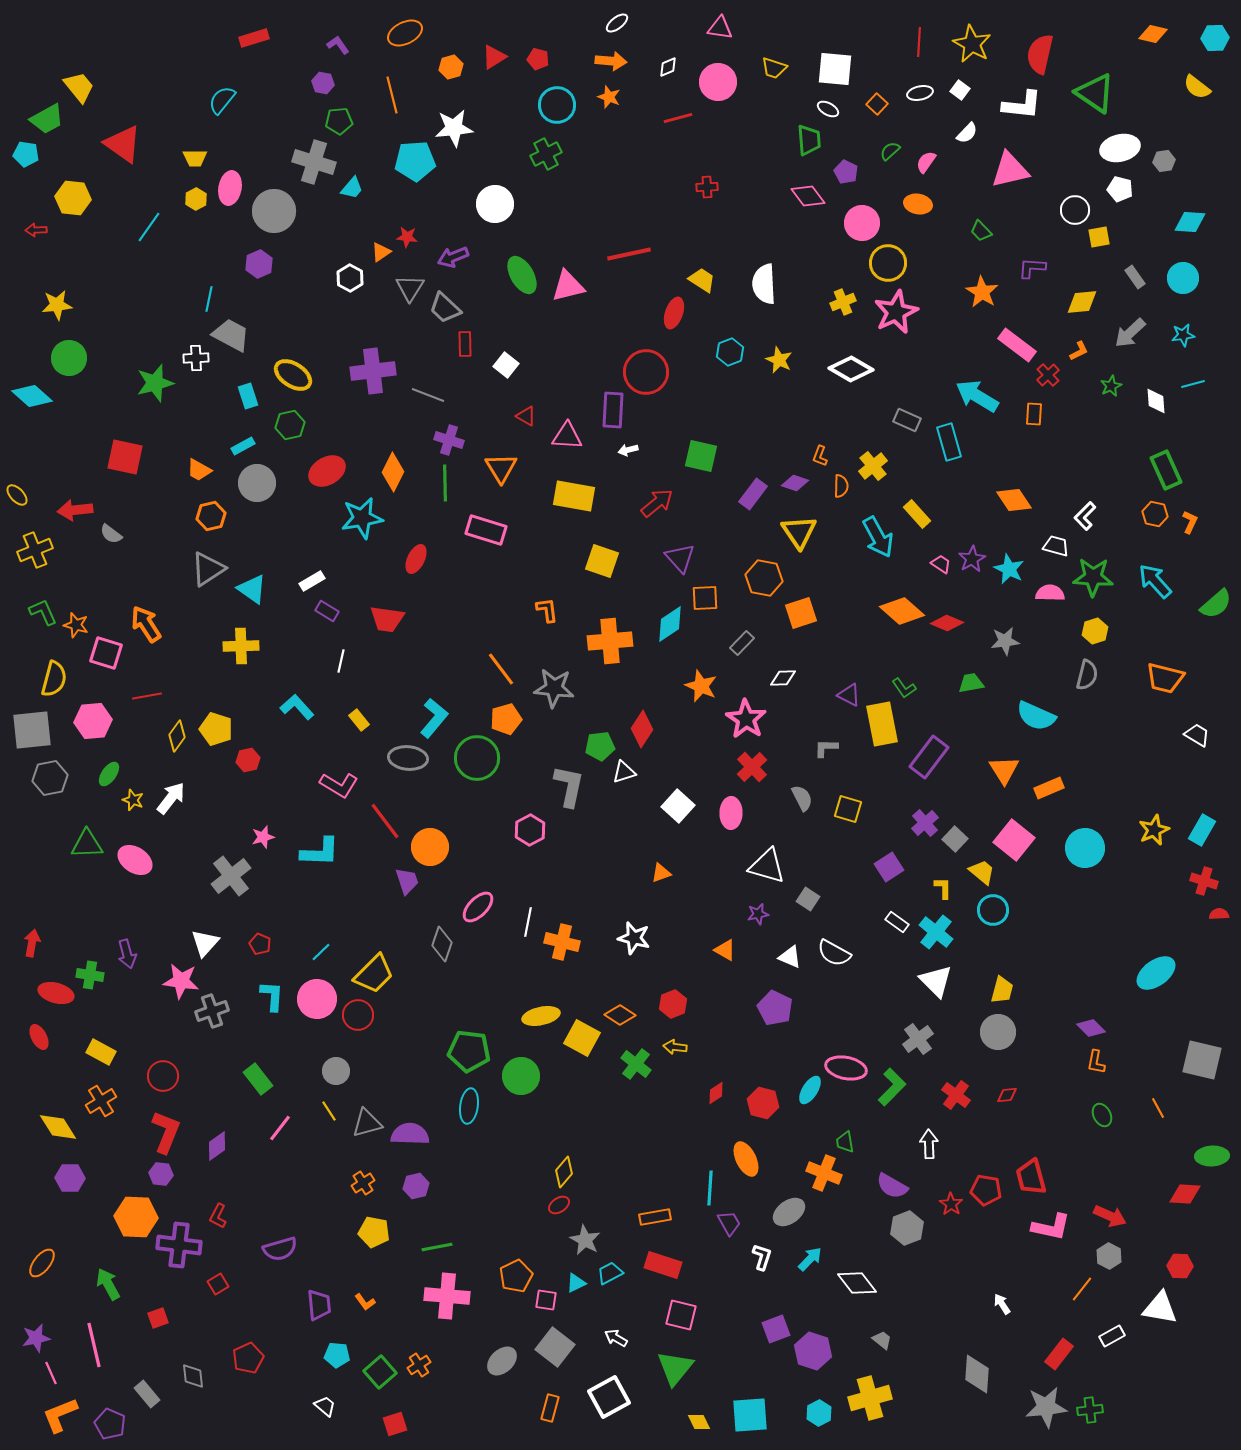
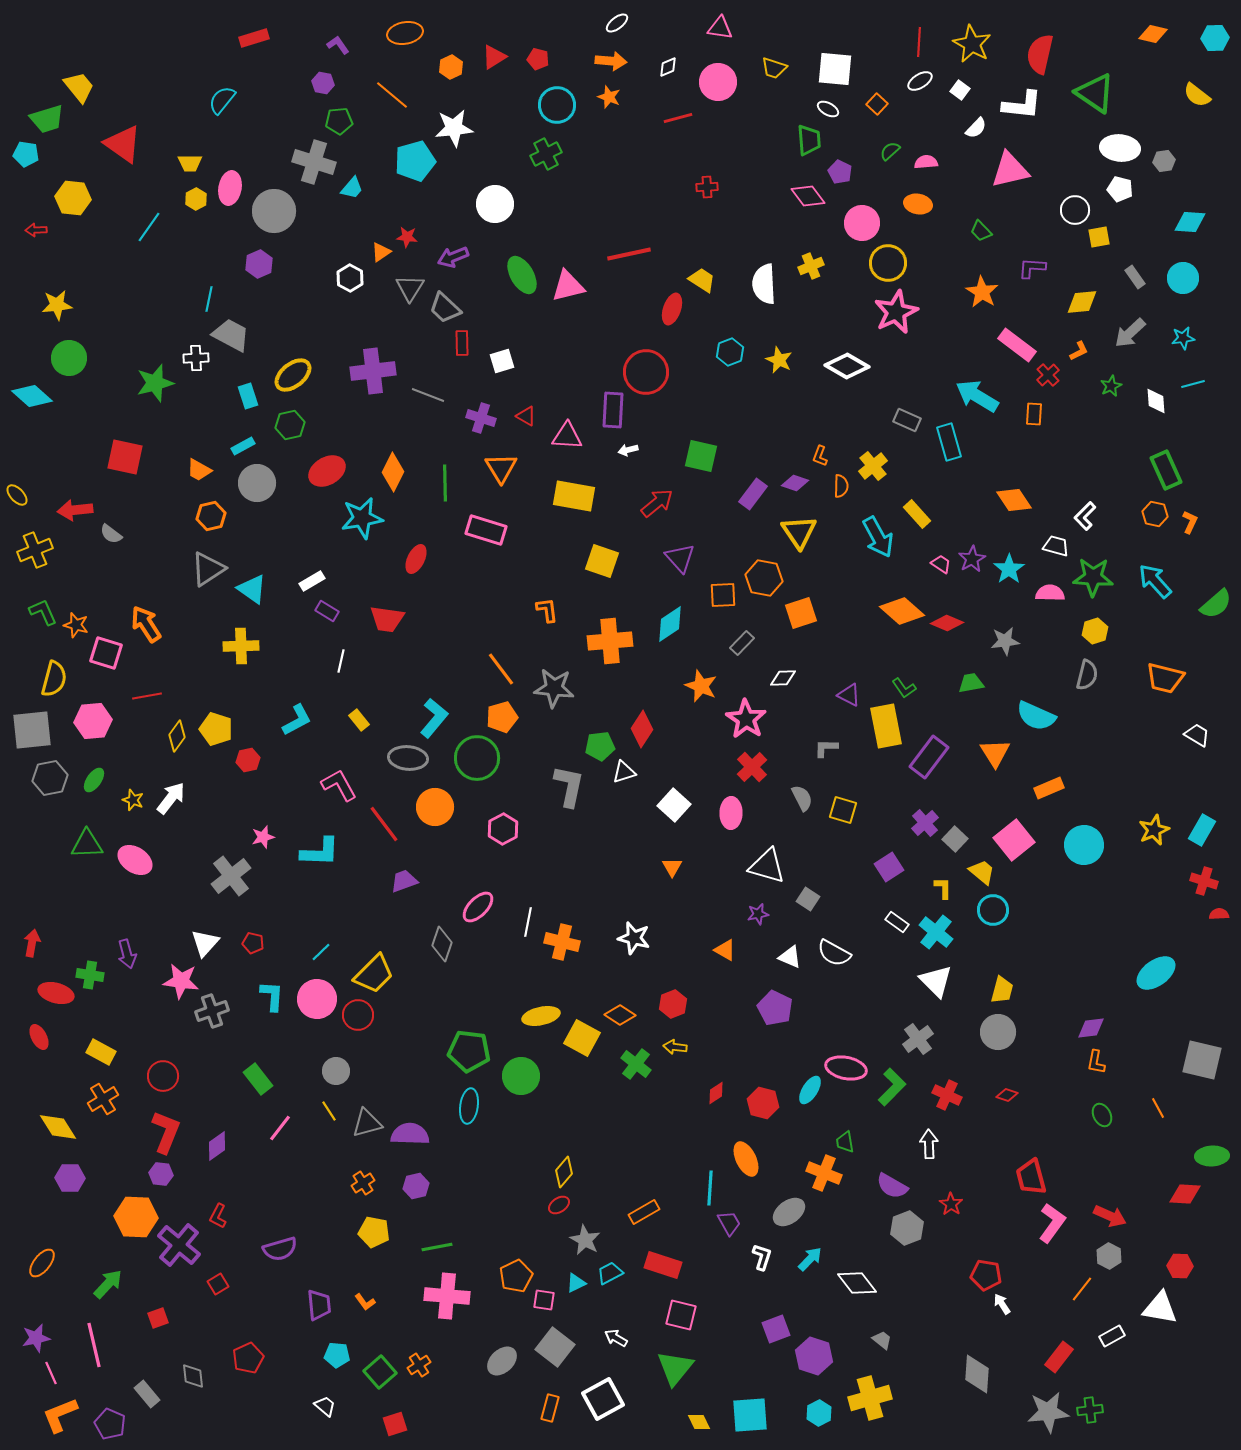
orange ellipse at (405, 33): rotated 16 degrees clockwise
orange hexagon at (451, 67): rotated 10 degrees counterclockwise
yellow semicircle at (1197, 87): moved 8 px down
white ellipse at (920, 93): moved 12 px up; rotated 20 degrees counterclockwise
orange line at (392, 95): rotated 36 degrees counterclockwise
green trapezoid at (47, 119): rotated 12 degrees clockwise
white semicircle at (967, 133): moved 9 px right, 5 px up
white ellipse at (1120, 148): rotated 18 degrees clockwise
yellow trapezoid at (195, 158): moved 5 px left, 5 px down
cyan pentagon at (415, 161): rotated 12 degrees counterclockwise
pink semicircle at (926, 162): rotated 50 degrees clockwise
purple pentagon at (846, 172): moved 6 px left
yellow cross at (843, 302): moved 32 px left, 36 px up
red ellipse at (674, 313): moved 2 px left, 4 px up
cyan star at (1183, 335): moved 3 px down
red rectangle at (465, 344): moved 3 px left, 1 px up
white square at (506, 365): moved 4 px left, 4 px up; rotated 35 degrees clockwise
white diamond at (851, 369): moved 4 px left, 3 px up
yellow ellipse at (293, 375): rotated 72 degrees counterclockwise
purple cross at (449, 440): moved 32 px right, 22 px up
cyan star at (1009, 569): rotated 12 degrees clockwise
orange square at (705, 598): moved 18 px right, 3 px up
cyan L-shape at (297, 707): moved 13 px down; rotated 104 degrees clockwise
orange pentagon at (506, 719): moved 4 px left, 2 px up
yellow rectangle at (882, 724): moved 4 px right, 2 px down
orange triangle at (1004, 770): moved 9 px left, 17 px up
green ellipse at (109, 774): moved 15 px left, 6 px down
pink L-shape at (339, 785): rotated 150 degrees counterclockwise
white square at (678, 806): moved 4 px left, 1 px up
yellow square at (848, 809): moved 5 px left, 1 px down
red line at (385, 821): moved 1 px left, 3 px down
pink hexagon at (530, 830): moved 27 px left, 1 px up
pink square at (1014, 840): rotated 12 degrees clockwise
orange circle at (430, 847): moved 5 px right, 40 px up
cyan circle at (1085, 848): moved 1 px left, 3 px up
orange triangle at (661, 873): moved 11 px right, 6 px up; rotated 40 degrees counterclockwise
purple trapezoid at (407, 881): moved 3 px left; rotated 92 degrees counterclockwise
red pentagon at (260, 944): moved 7 px left, 1 px up; rotated 10 degrees counterclockwise
purple diamond at (1091, 1028): rotated 52 degrees counterclockwise
red cross at (956, 1095): moved 9 px left; rotated 12 degrees counterclockwise
red diamond at (1007, 1095): rotated 25 degrees clockwise
orange cross at (101, 1101): moved 2 px right, 2 px up
red pentagon at (986, 1190): moved 85 px down
orange rectangle at (655, 1217): moved 11 px left, 5 px up; rotated 20 degrees counterclockwise
pink L-shape at (1051, 1227): moved 1 px right, 4 px up; rotated 66 degrees counterclockwise
purple cross at (179, 1245): rotated 33 degrees clockwise
green arrow at (108, 1284): rotated 72 degrees clockwise
pink square at (546, 1300): moved 2 px left
purple hexagon at (813, 1351): moved 1 px right, 5 px down
red rectangle at (1059, 1354): moved 3 px down
white square at (609, 1397): moved 6 px left, 2 px down
gray star at (1046, 1407): moved 2 px right, 5 px down
